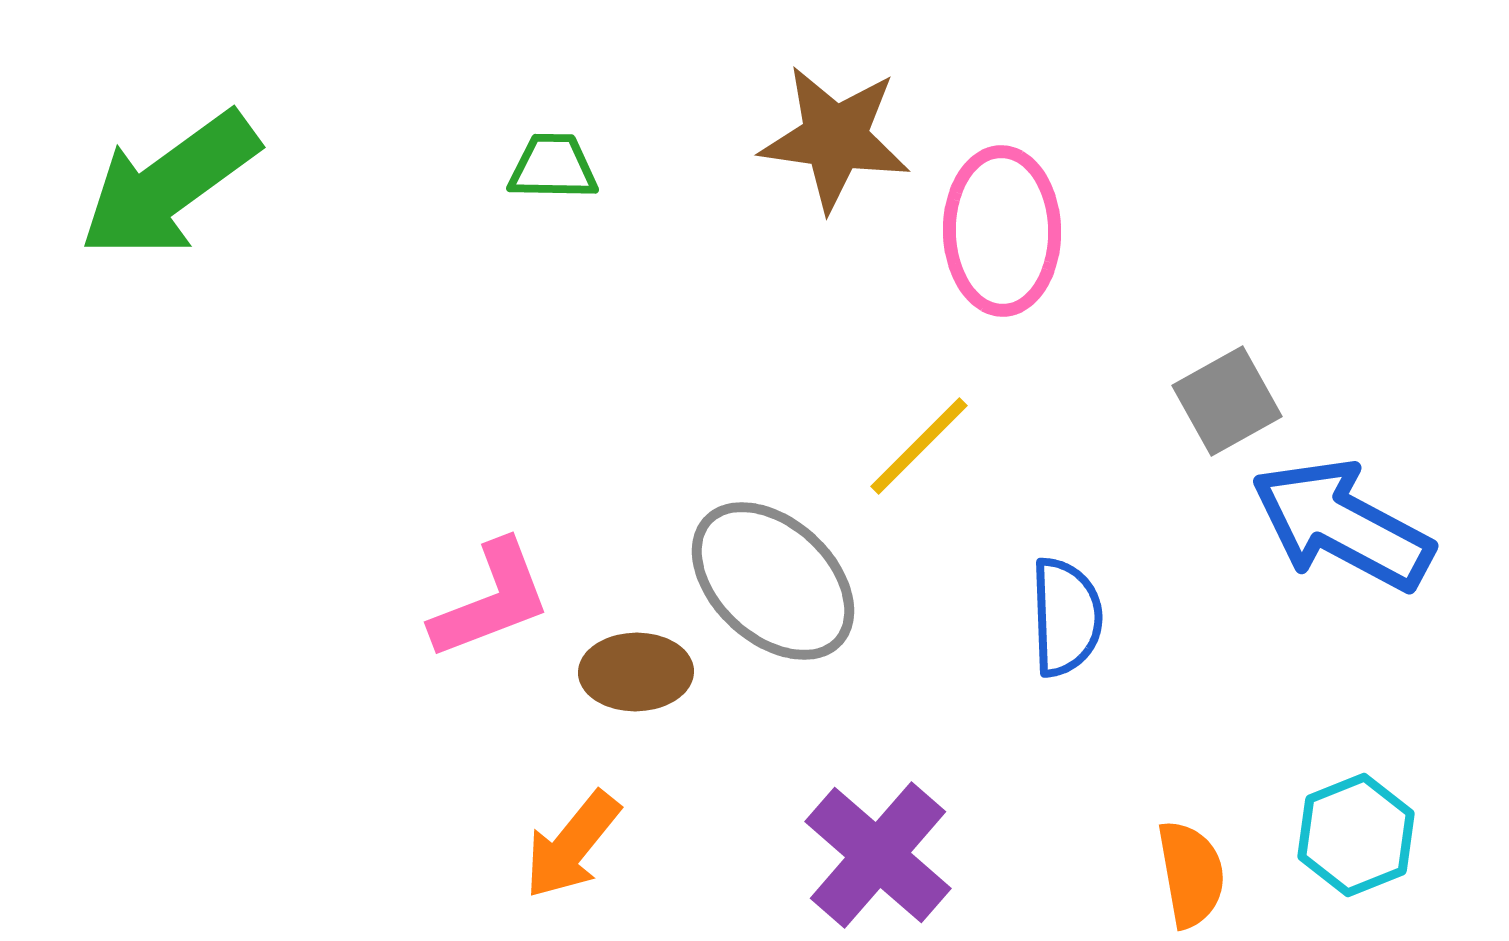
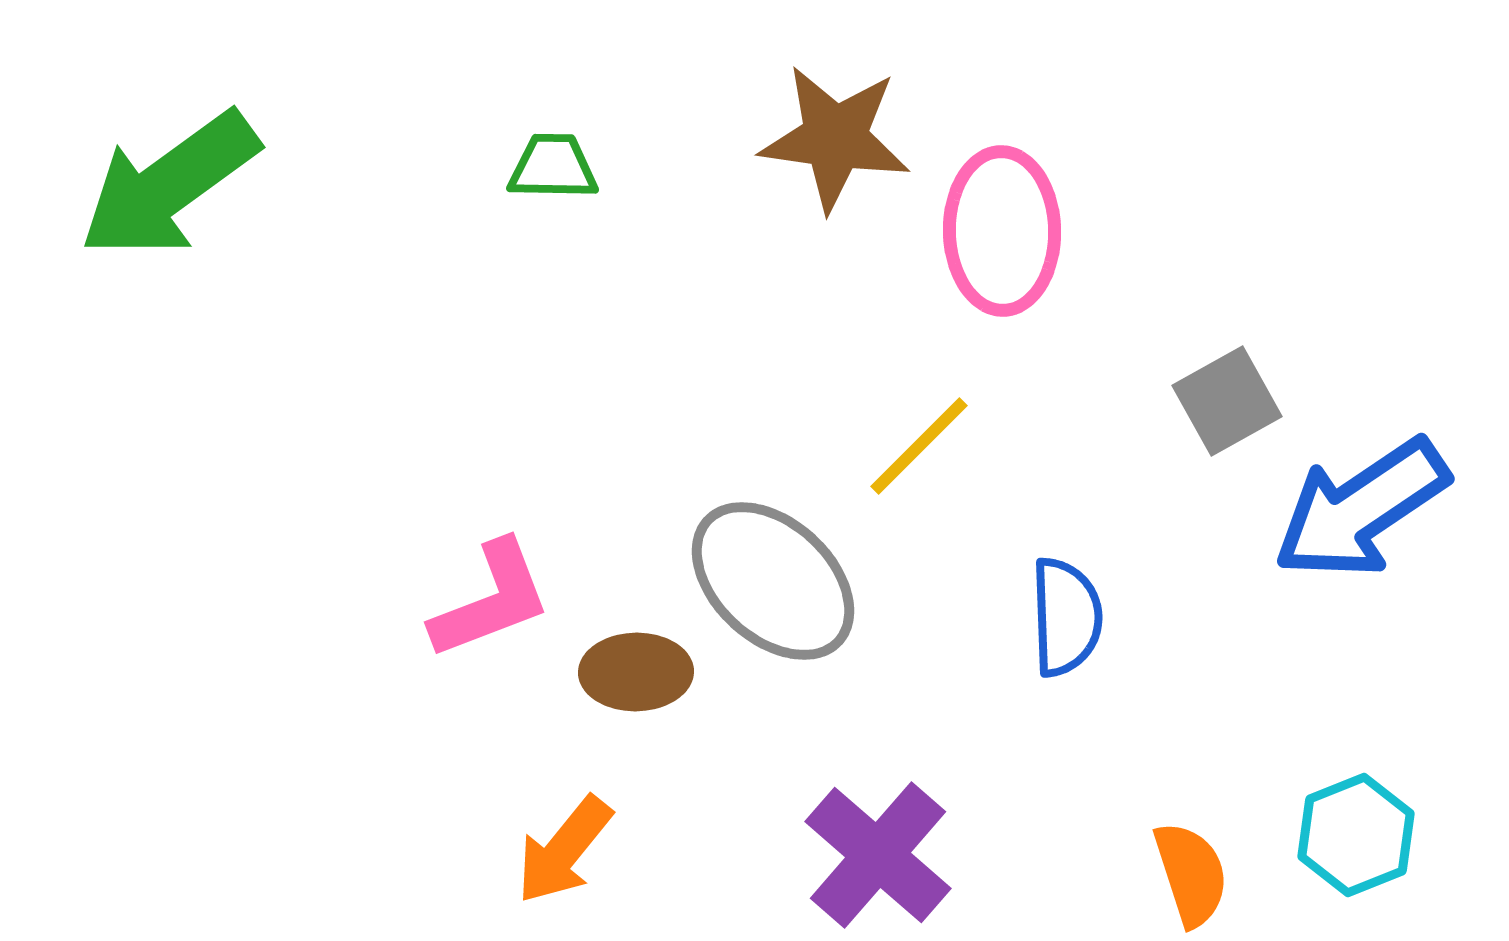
blue arrow: moved 19 px right, 16 px up; rotated 62 degrees counterclockwise
orange arrow: moved 8 px left, 5 px down
orange semicircle: rotated 8 degrees counterclockwise
